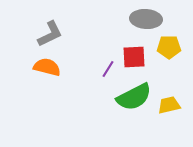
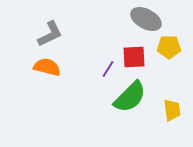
gray ellipse: rotated 24 degrees clockwise
green semicircle: moved 4 px left; rotated 18 degrees counterclockwise
yellow trapezoid: moved 3 px right, 5 px down; rotated 95 degrees clockwise
